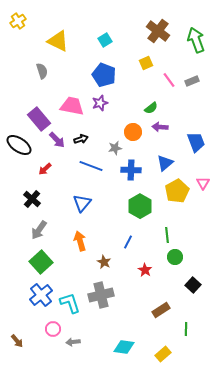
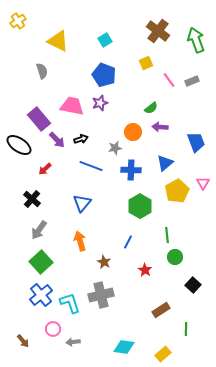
brown arrow at (17, 341): moved 6 px right
